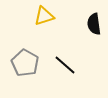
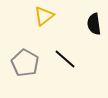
yellow triangle: rotated 20 degrees counterclockwise
black line: moved 6 px up
